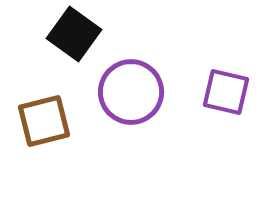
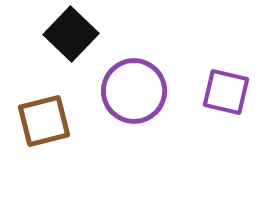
black square: moved 3 px left; rotated 8 degrees clockwise
purple circle: moved 3 px right, 1 px up
